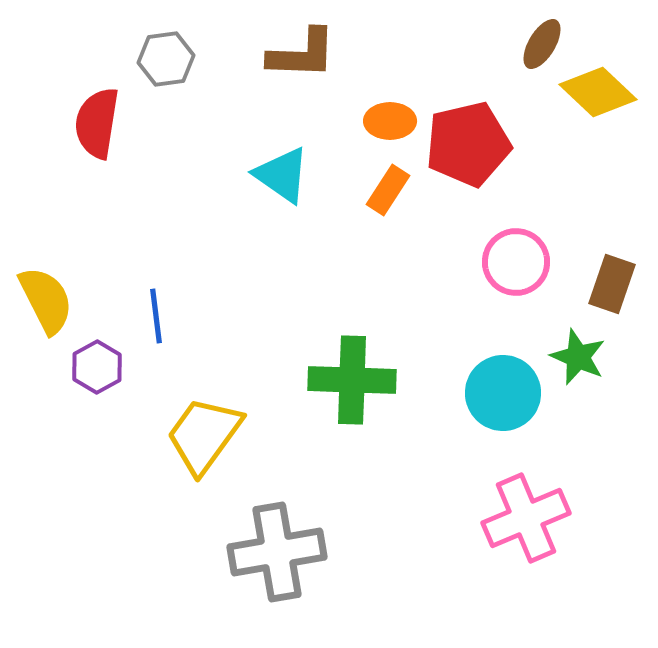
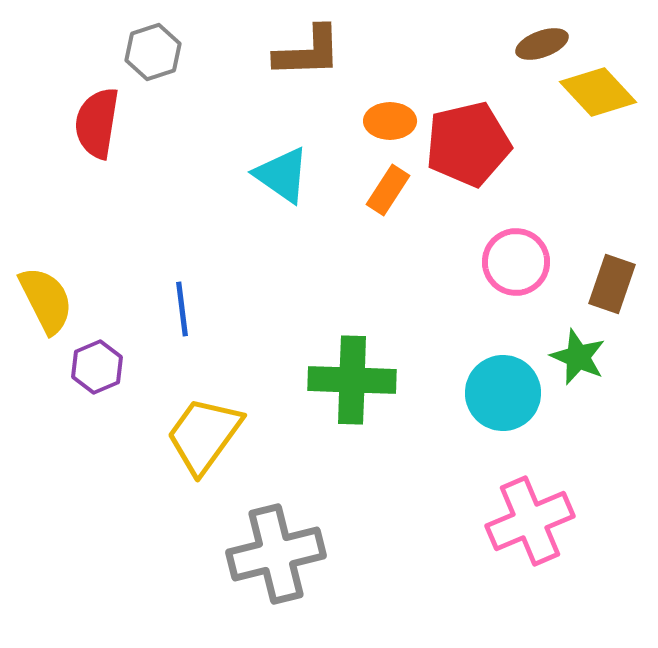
brown ellipse: rotated 39 degrees clockwise
brown L-shape: moved 6 px right, 2 px up; rotated 4 degrees counterclockwise
gray hexagon: moved 13 px left, 7 px up; rotated 10 degrees counterclockwise
yellow diamond: rotated 4 degrees clockwise
blue line: moved 26 px right, 7 px up
purple hexagon: rotated 6 degrees clockwise
pink cross: moved 4 px right, 3 px down
gray cross: moved 1 px left, 2 px down; rotated 4 degrees counterclockwise
